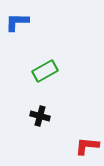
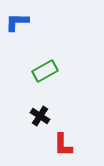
black cross: rotated 18 degrees clockwise
red L-shape: moved 24 px left, 1 px up; rotated 95 degrees counterclockwise
